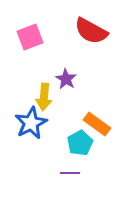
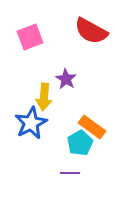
orange rectangle: moved 5 px left, 3 px down
